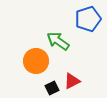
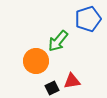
green arrow: rotated 85 degrees counterclockwise
red triangle: rotated 18 degrees clockwise
